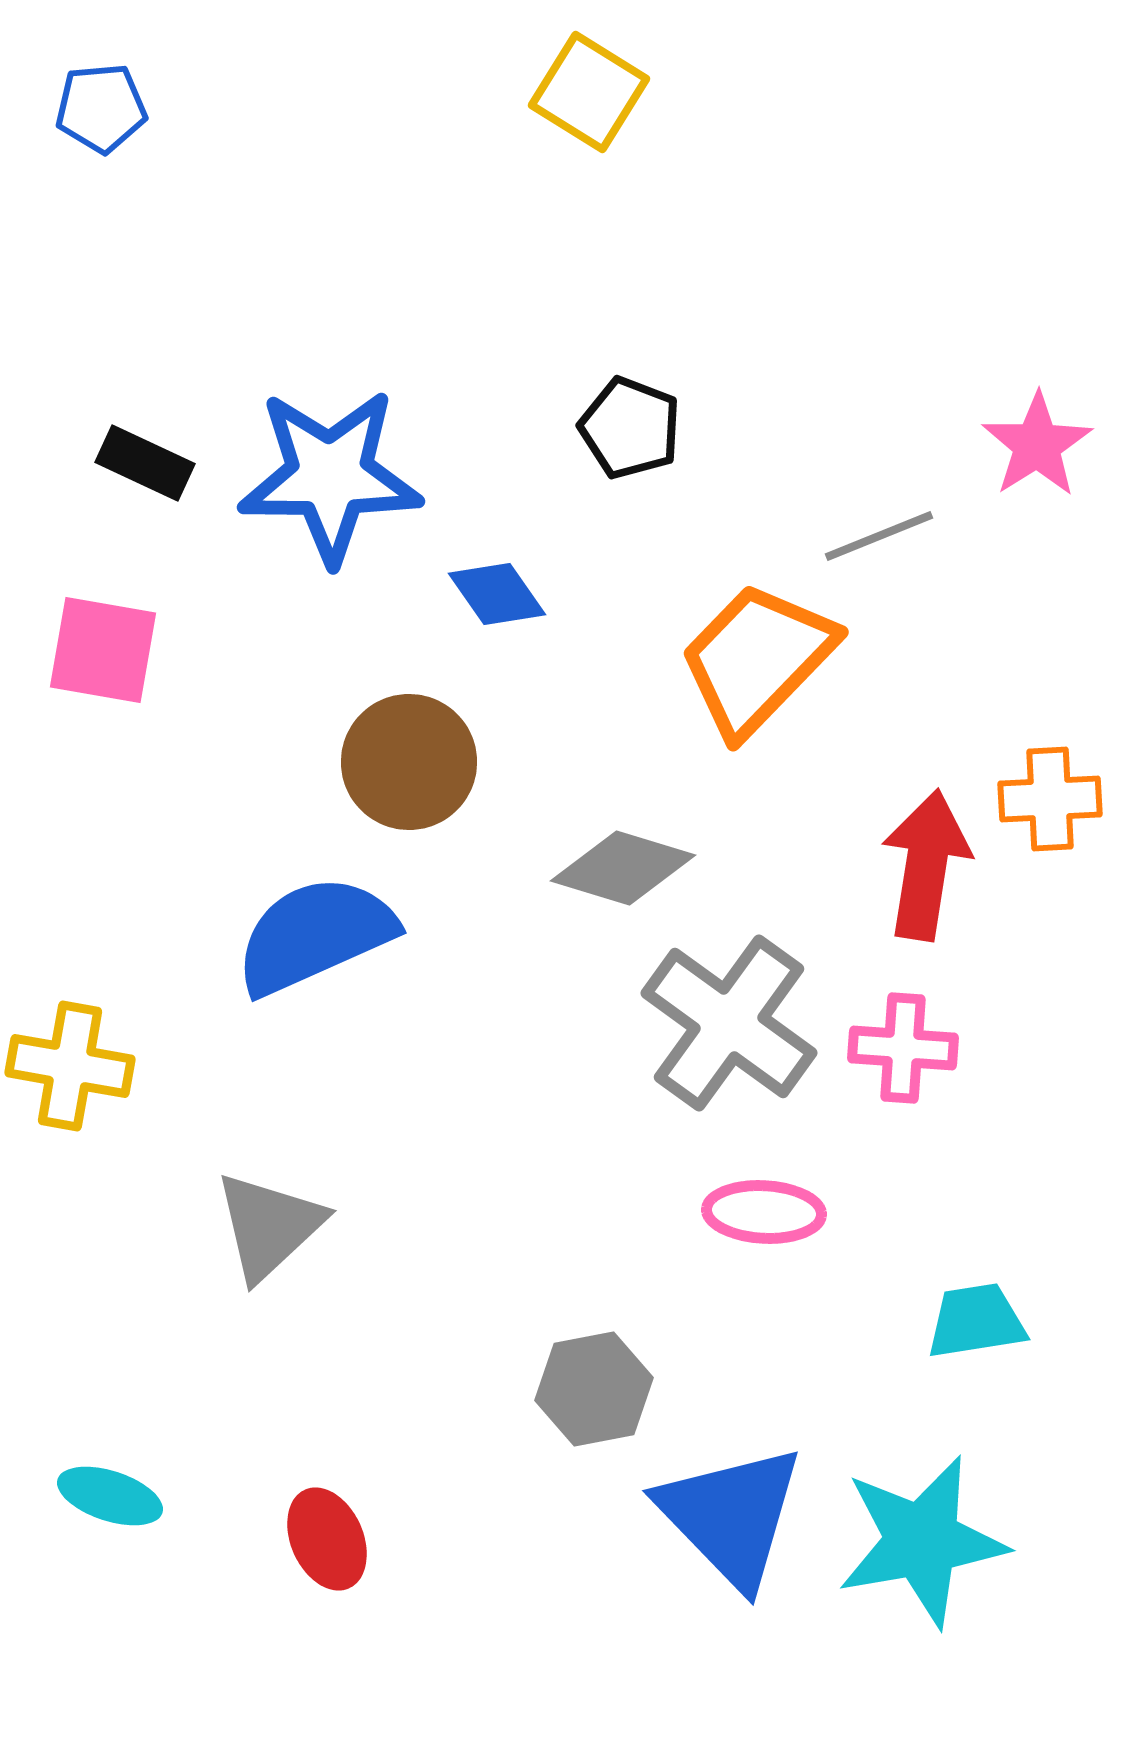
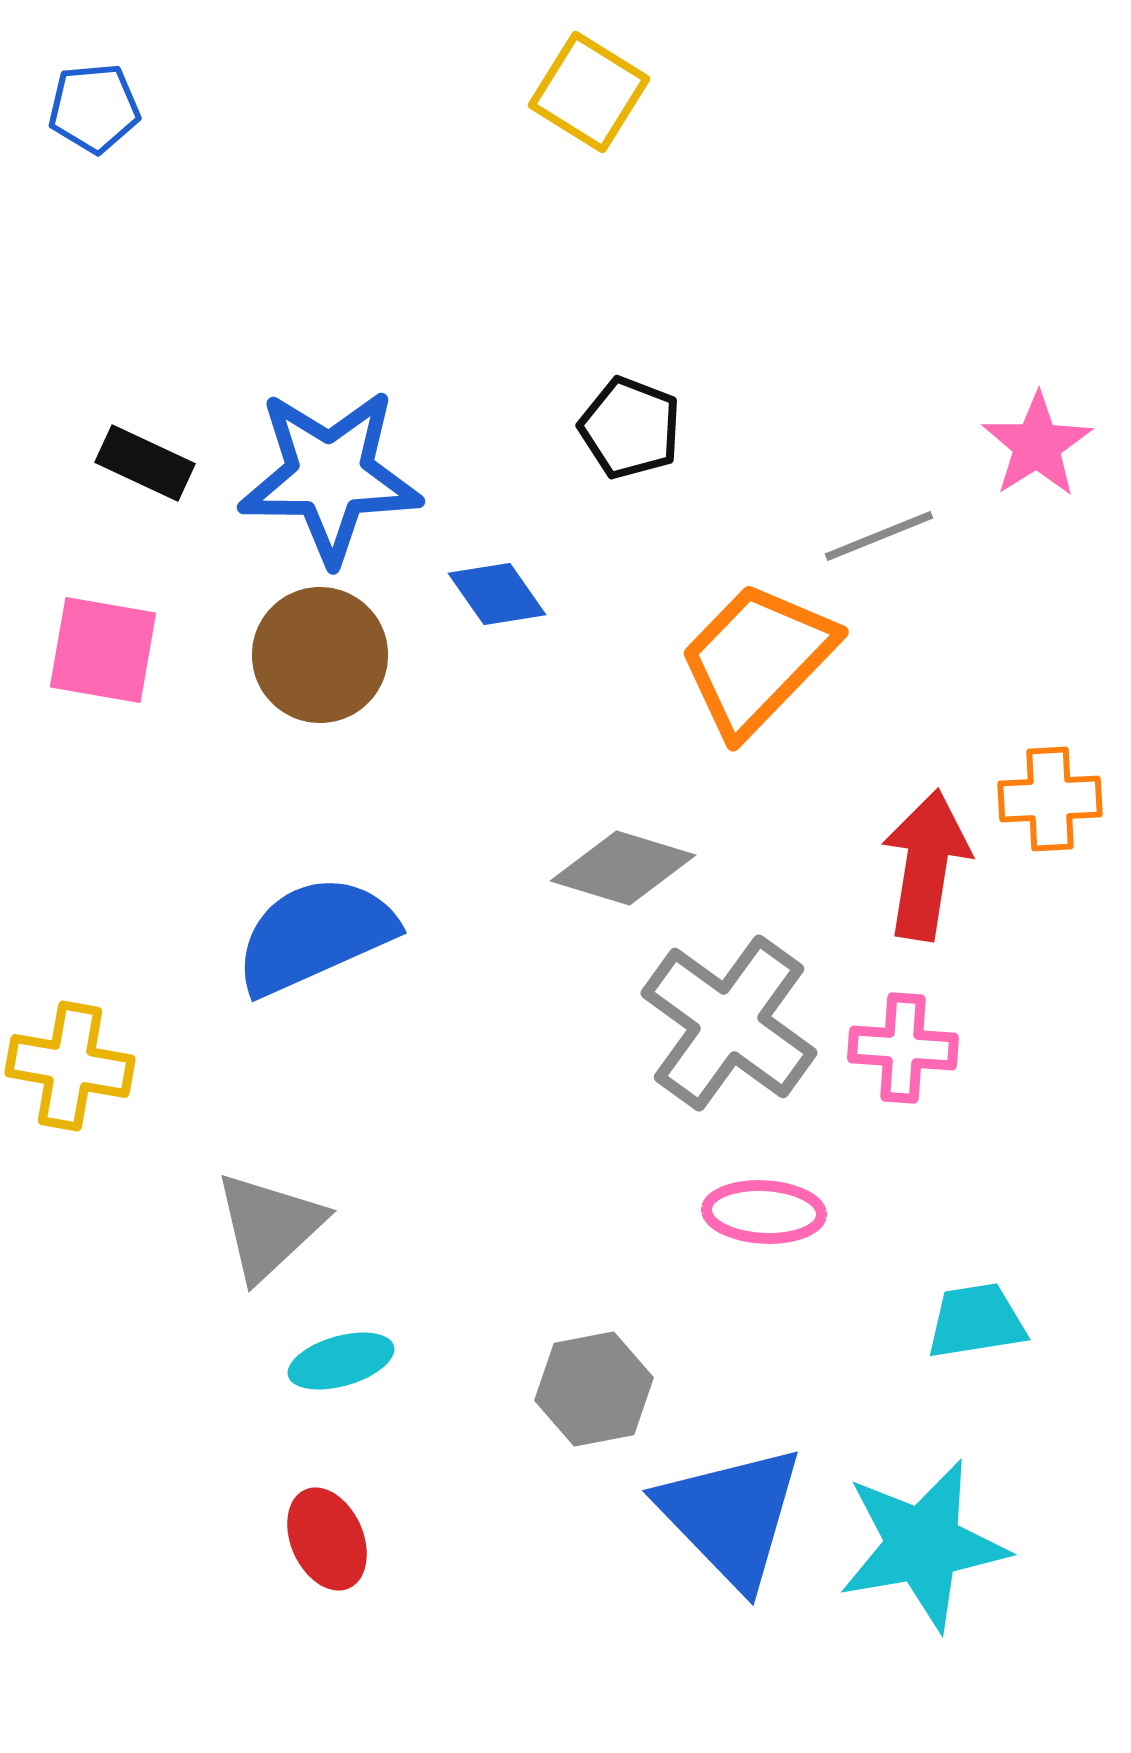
blue pentagon: moved 7 px left
brown circle: moved 89 px left, 107 px up
cyan ellipse: moved 231 px right, 135 px up; rotated 34 degrees counterclockwise
cyan star: moved 1 px right, 4 px down
